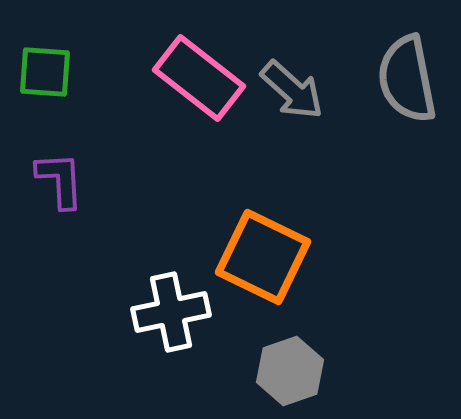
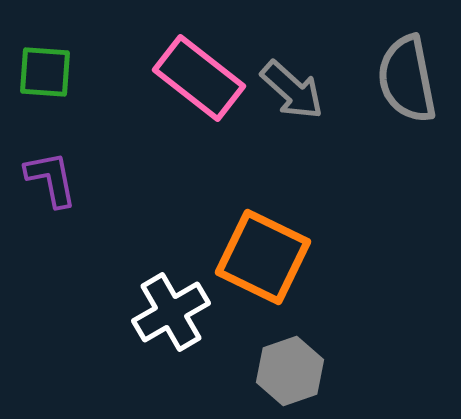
purple L-shape: moved 9 px left, 1 px up; rotated 8 degrees counterclockwise
white cross: rotated 18 degrees counterclockwise
